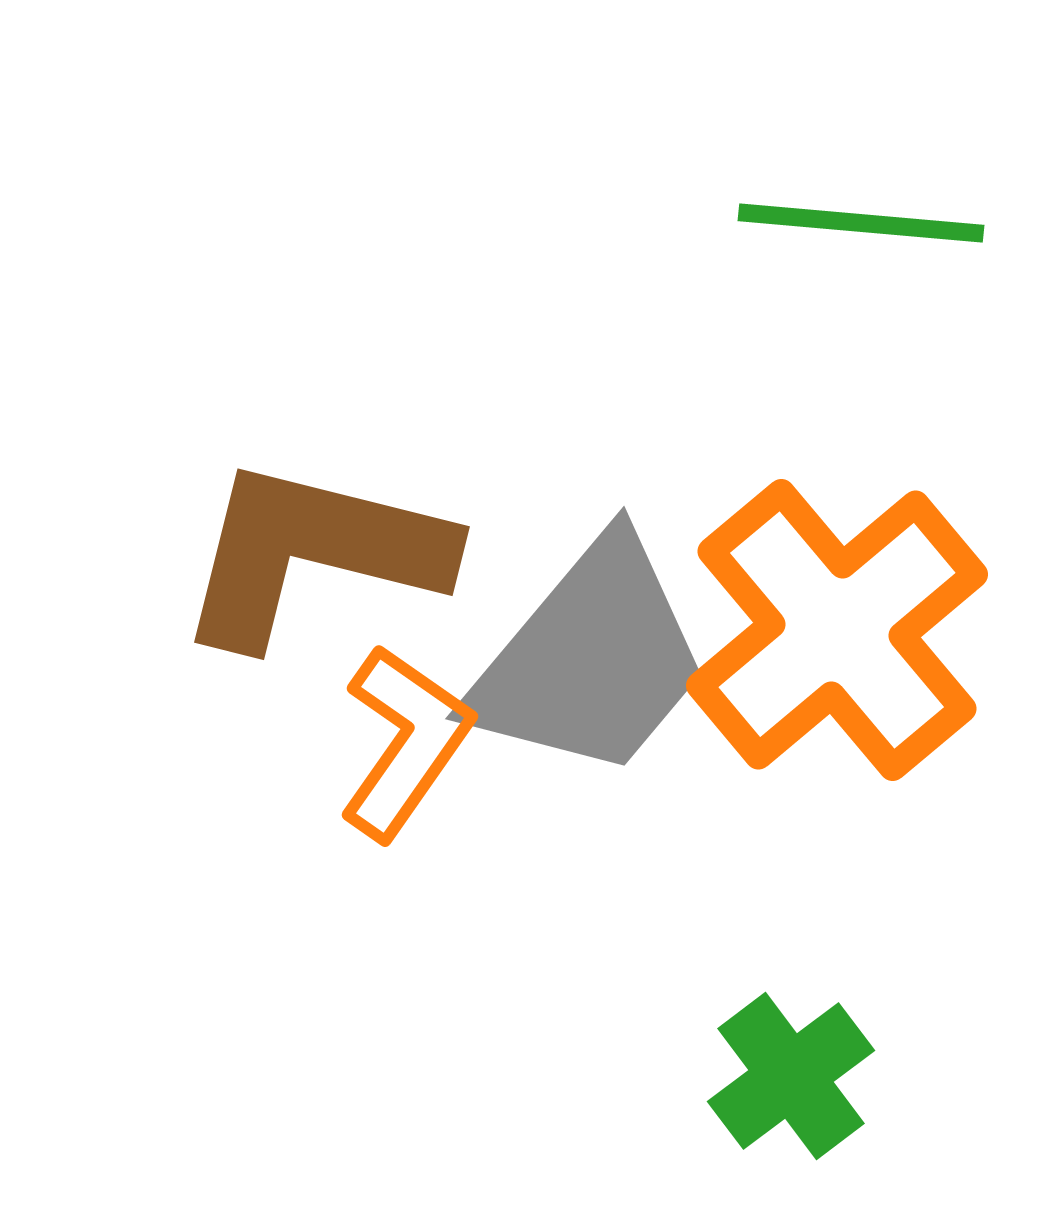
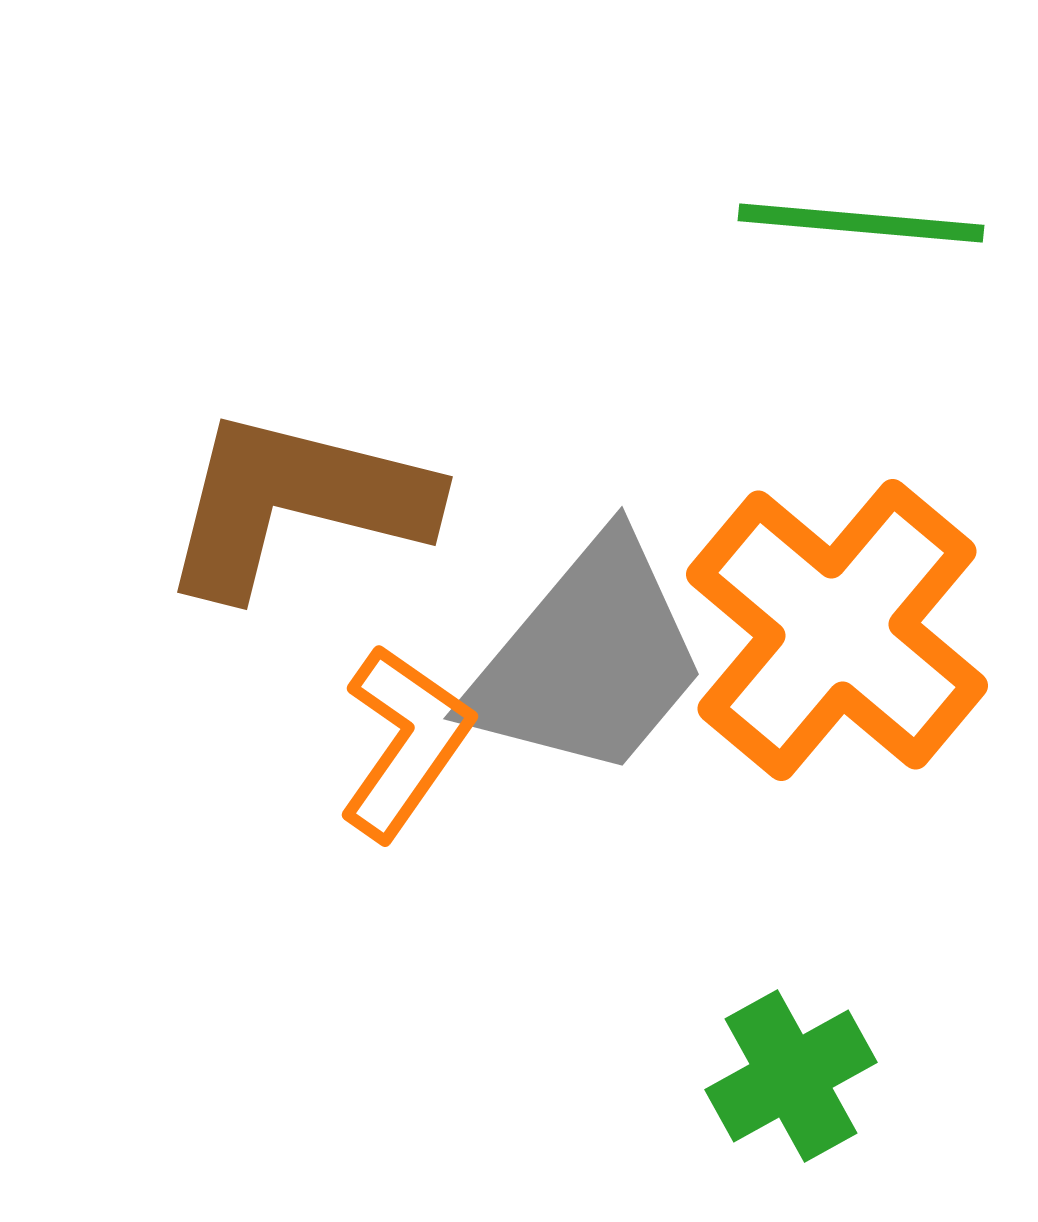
brown L-shape: moved 17 px left, 50 px up
orange cross: rotated 10 degrees counterclockwise
gray trapezoid: moved 2 px left
green cross: rotated 8 degrees clockwise
